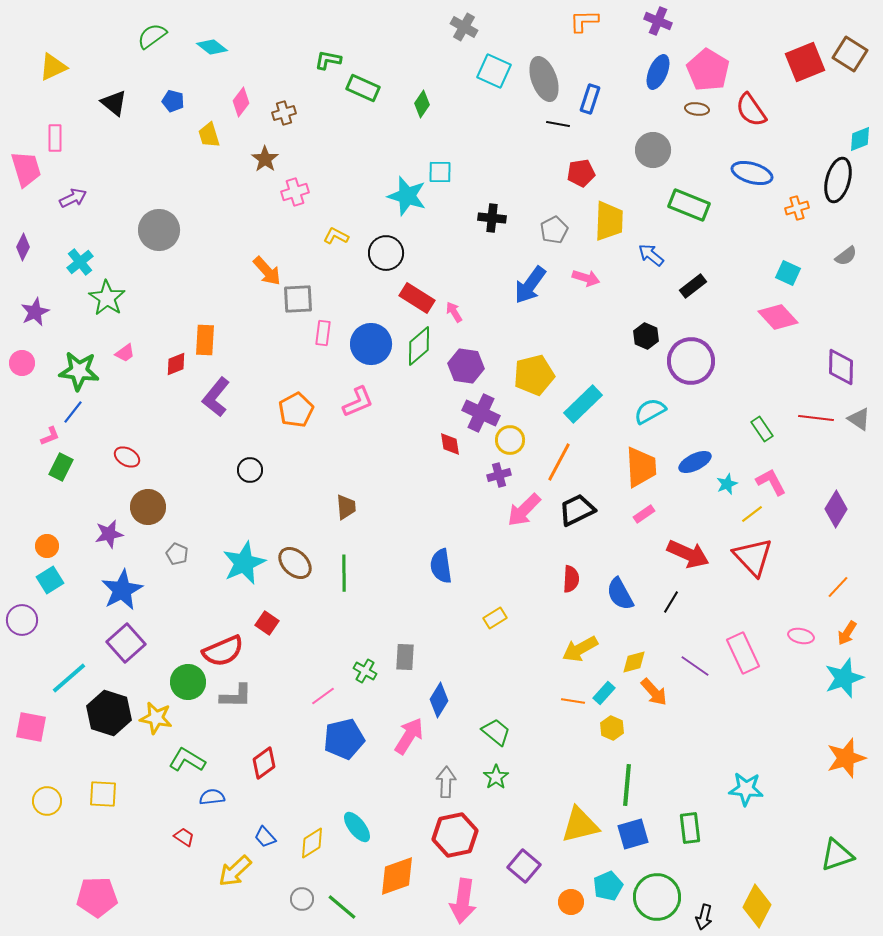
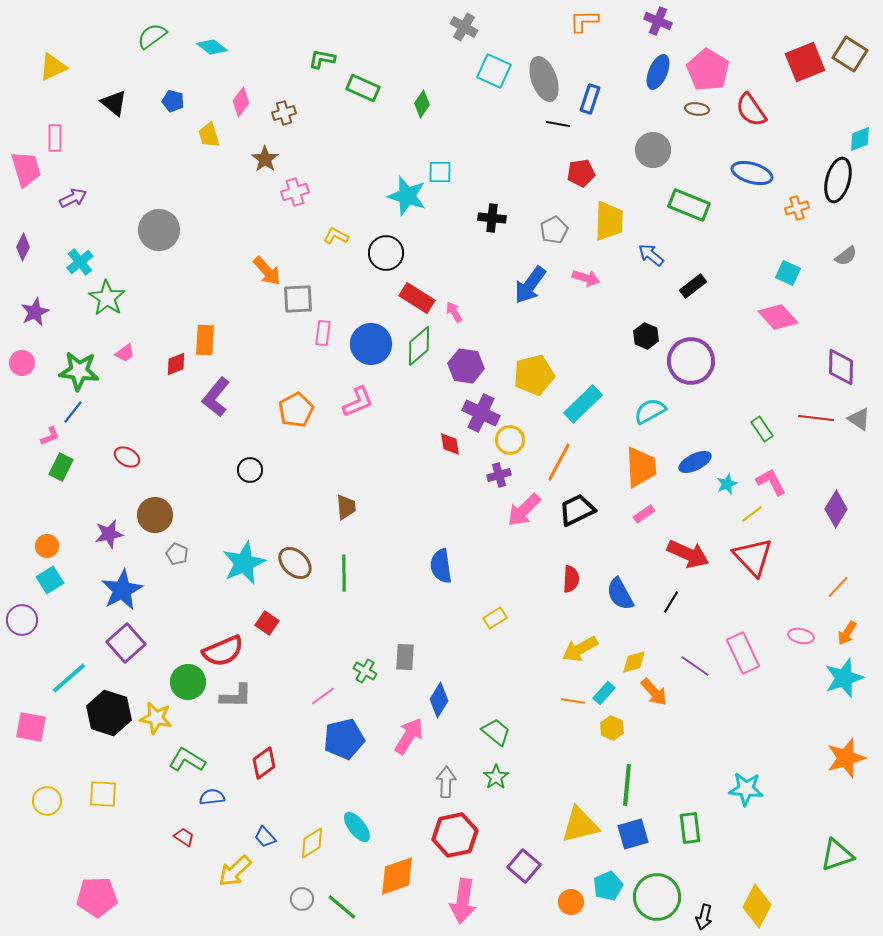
green L-shape at (328, 60): moved 6 px left, 1 px up
brown circle at (148, 507): moved 7 px right, 8 px down
